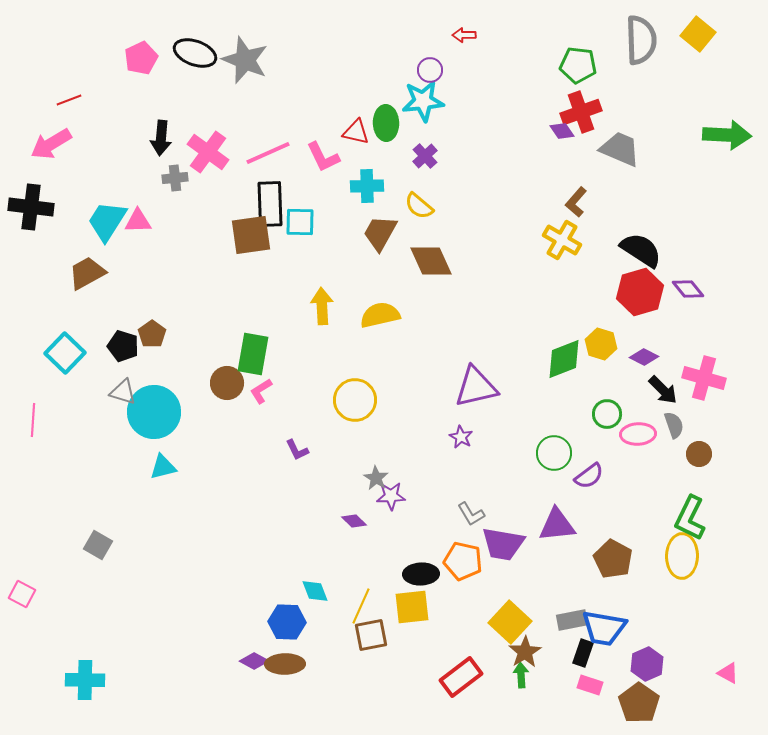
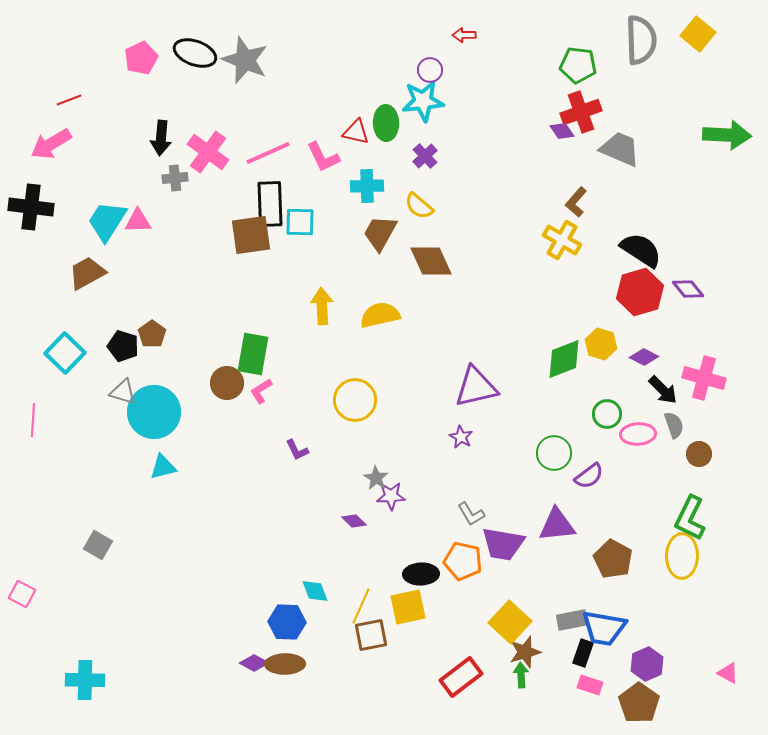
yellow square at (412, 607): moved 4 px left; rotated 6 degrees counterclockwise
brown star at (525, 652): rotated 16 degrees clockwise
purple diamond at (254, 661): moved 2 px down
